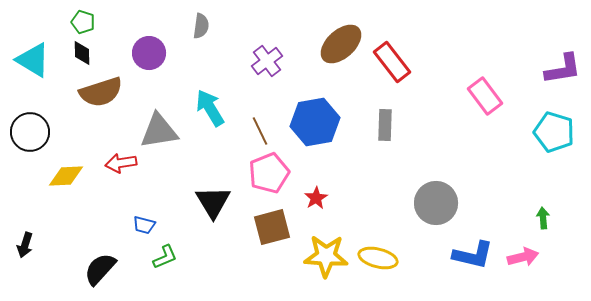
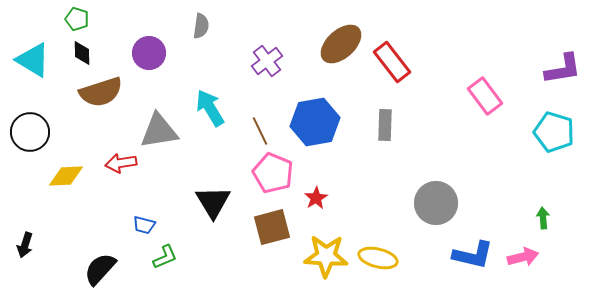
green pentagon: moved 6 px left, 3 px up
pink pentagon: moved 4 px right; rotated 27 degrees counterclockwise
